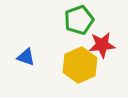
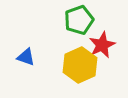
red star: rotated 20 degrees counterclockwise
